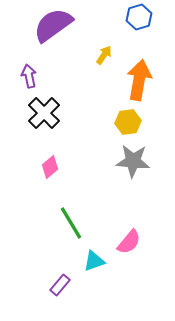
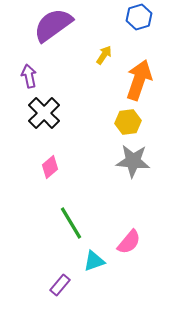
orange arrow: rotated 9 degrees clockwise
